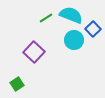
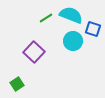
blue square: rotated 28 degrees counterclockwise
cyan circle: moved 1 px left, 1 px down
